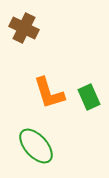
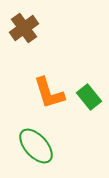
brown cross: rotated 28 degrees clockwise
green rectangle: rotated 15 degrees counterclockwise
